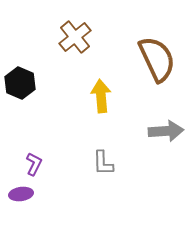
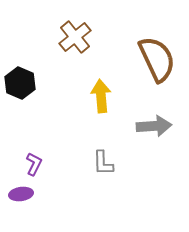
gray arrow: moved 12 px left, 5 px up
